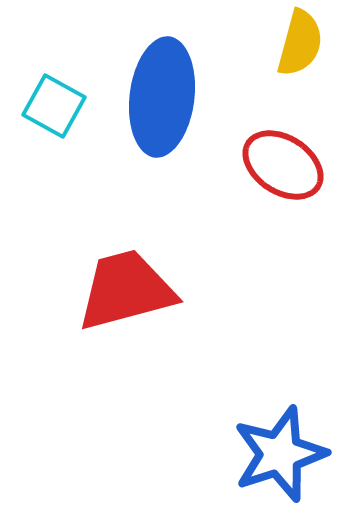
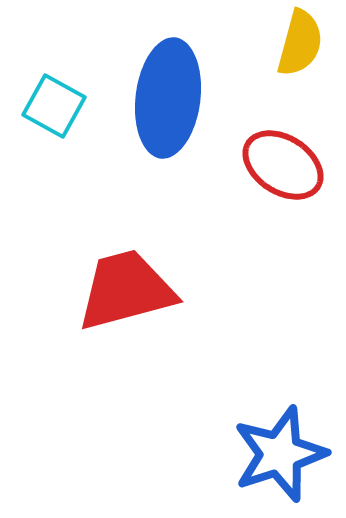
blue ellipse: moved 6 px right, 1 px down
